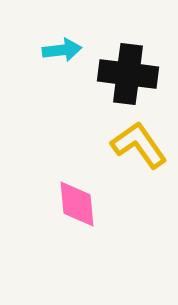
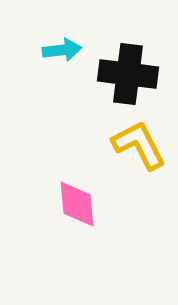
yellow L-shape: rotated 8 degrees clockwise
